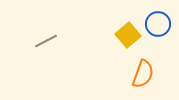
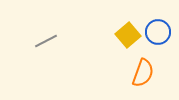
blue circle: moved 8 px down
orange semicircle: moved 1 px up
